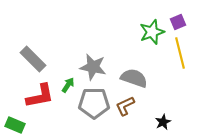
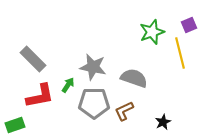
purple square: moved 11 px right, 3 px down
brown L-shape: moved 1 px left, 5 px down
green rectangle: rotated 42 degrees counterclockwise
